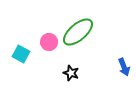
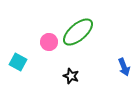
cyan square: moved 3 px left, 8 px down
black star: moved 3 px down
